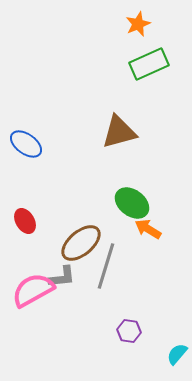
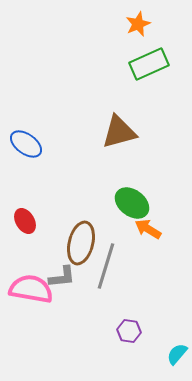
brown ellipse: rotated 36 degrees counterclockwise
pink semicircle: moved 2 px left, 1 px up; rotated 39 degrees clockwise
